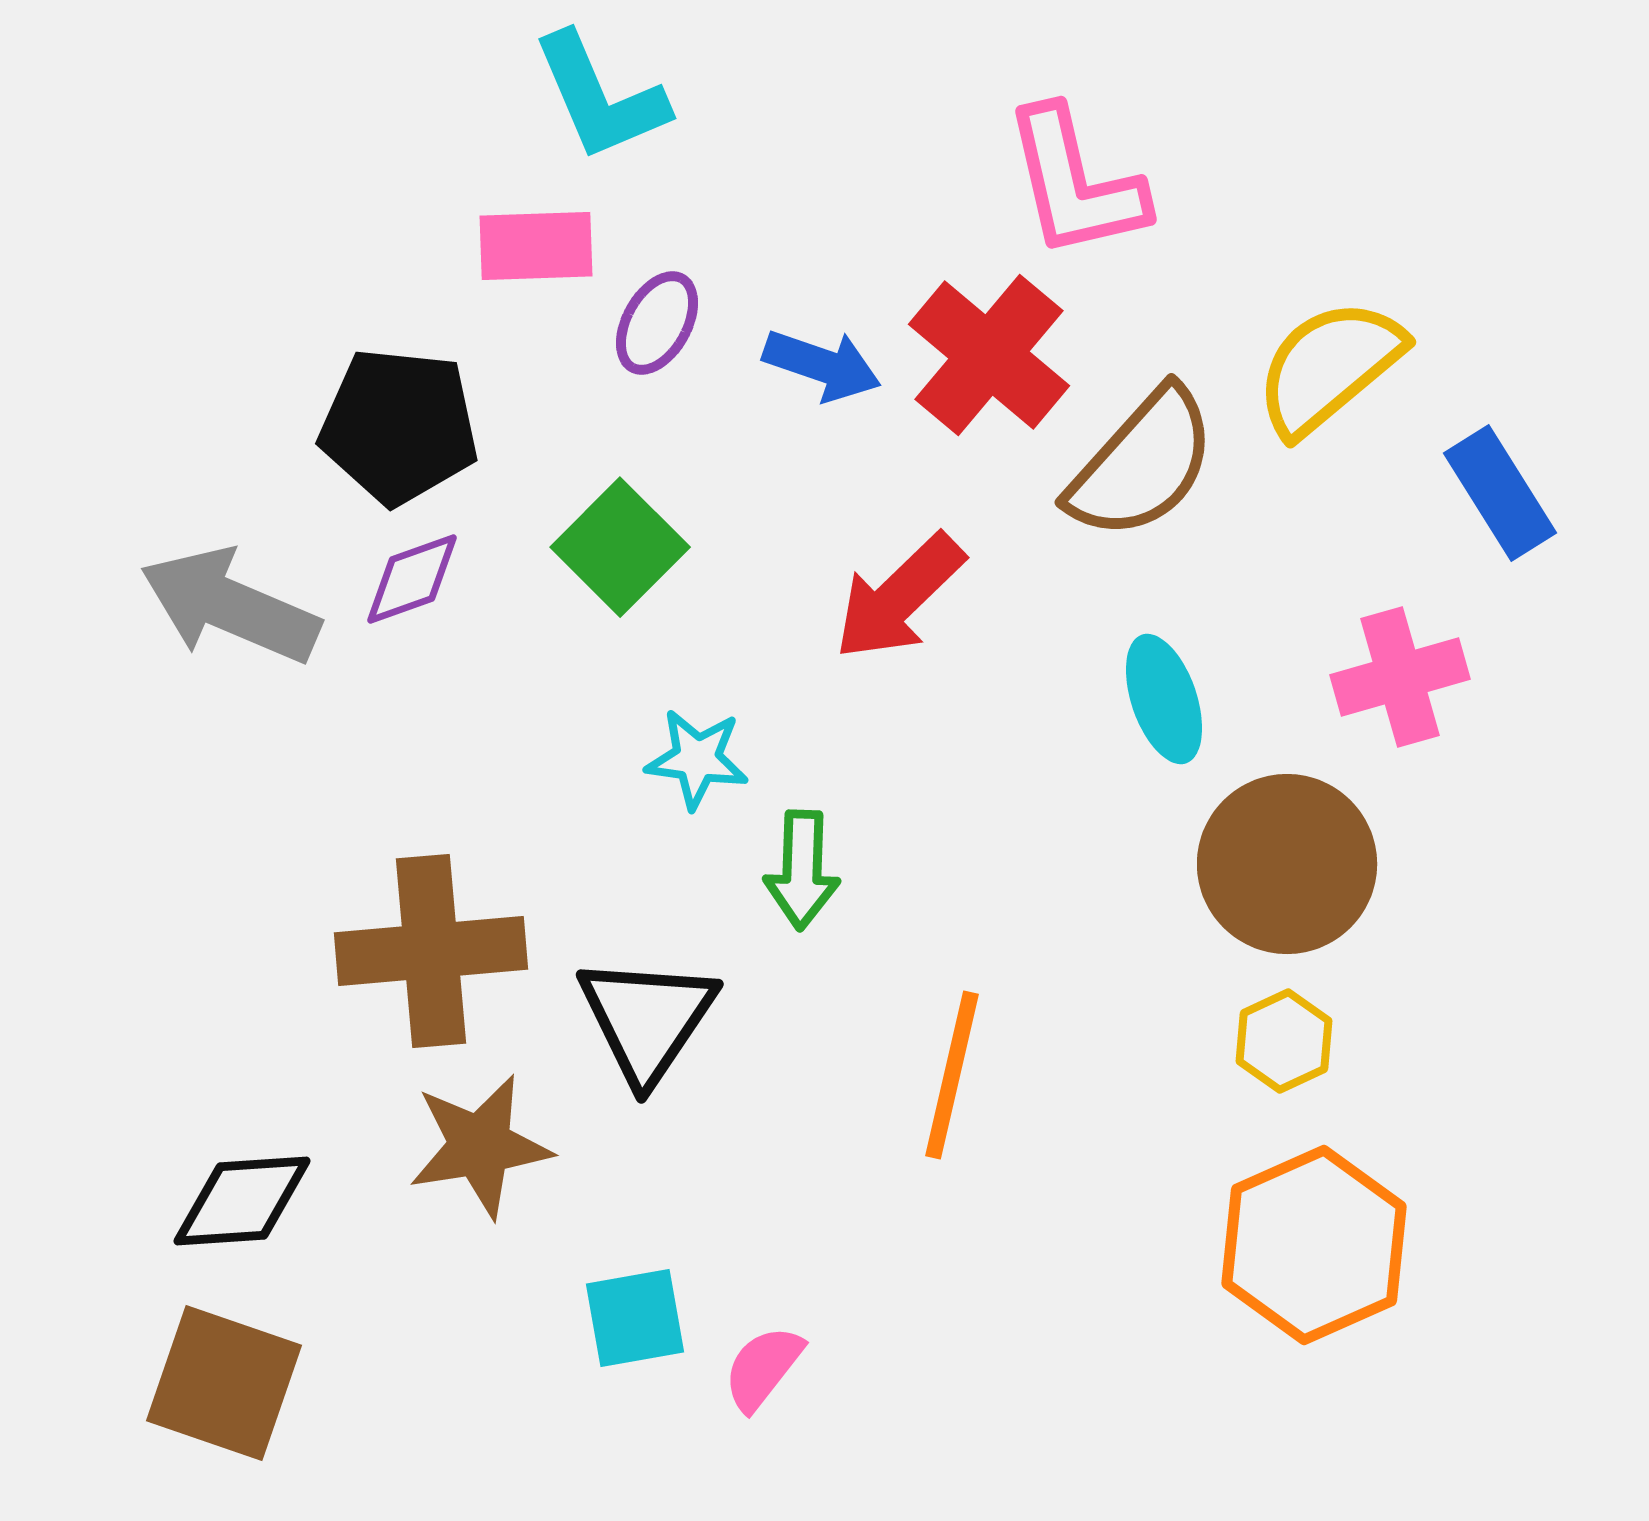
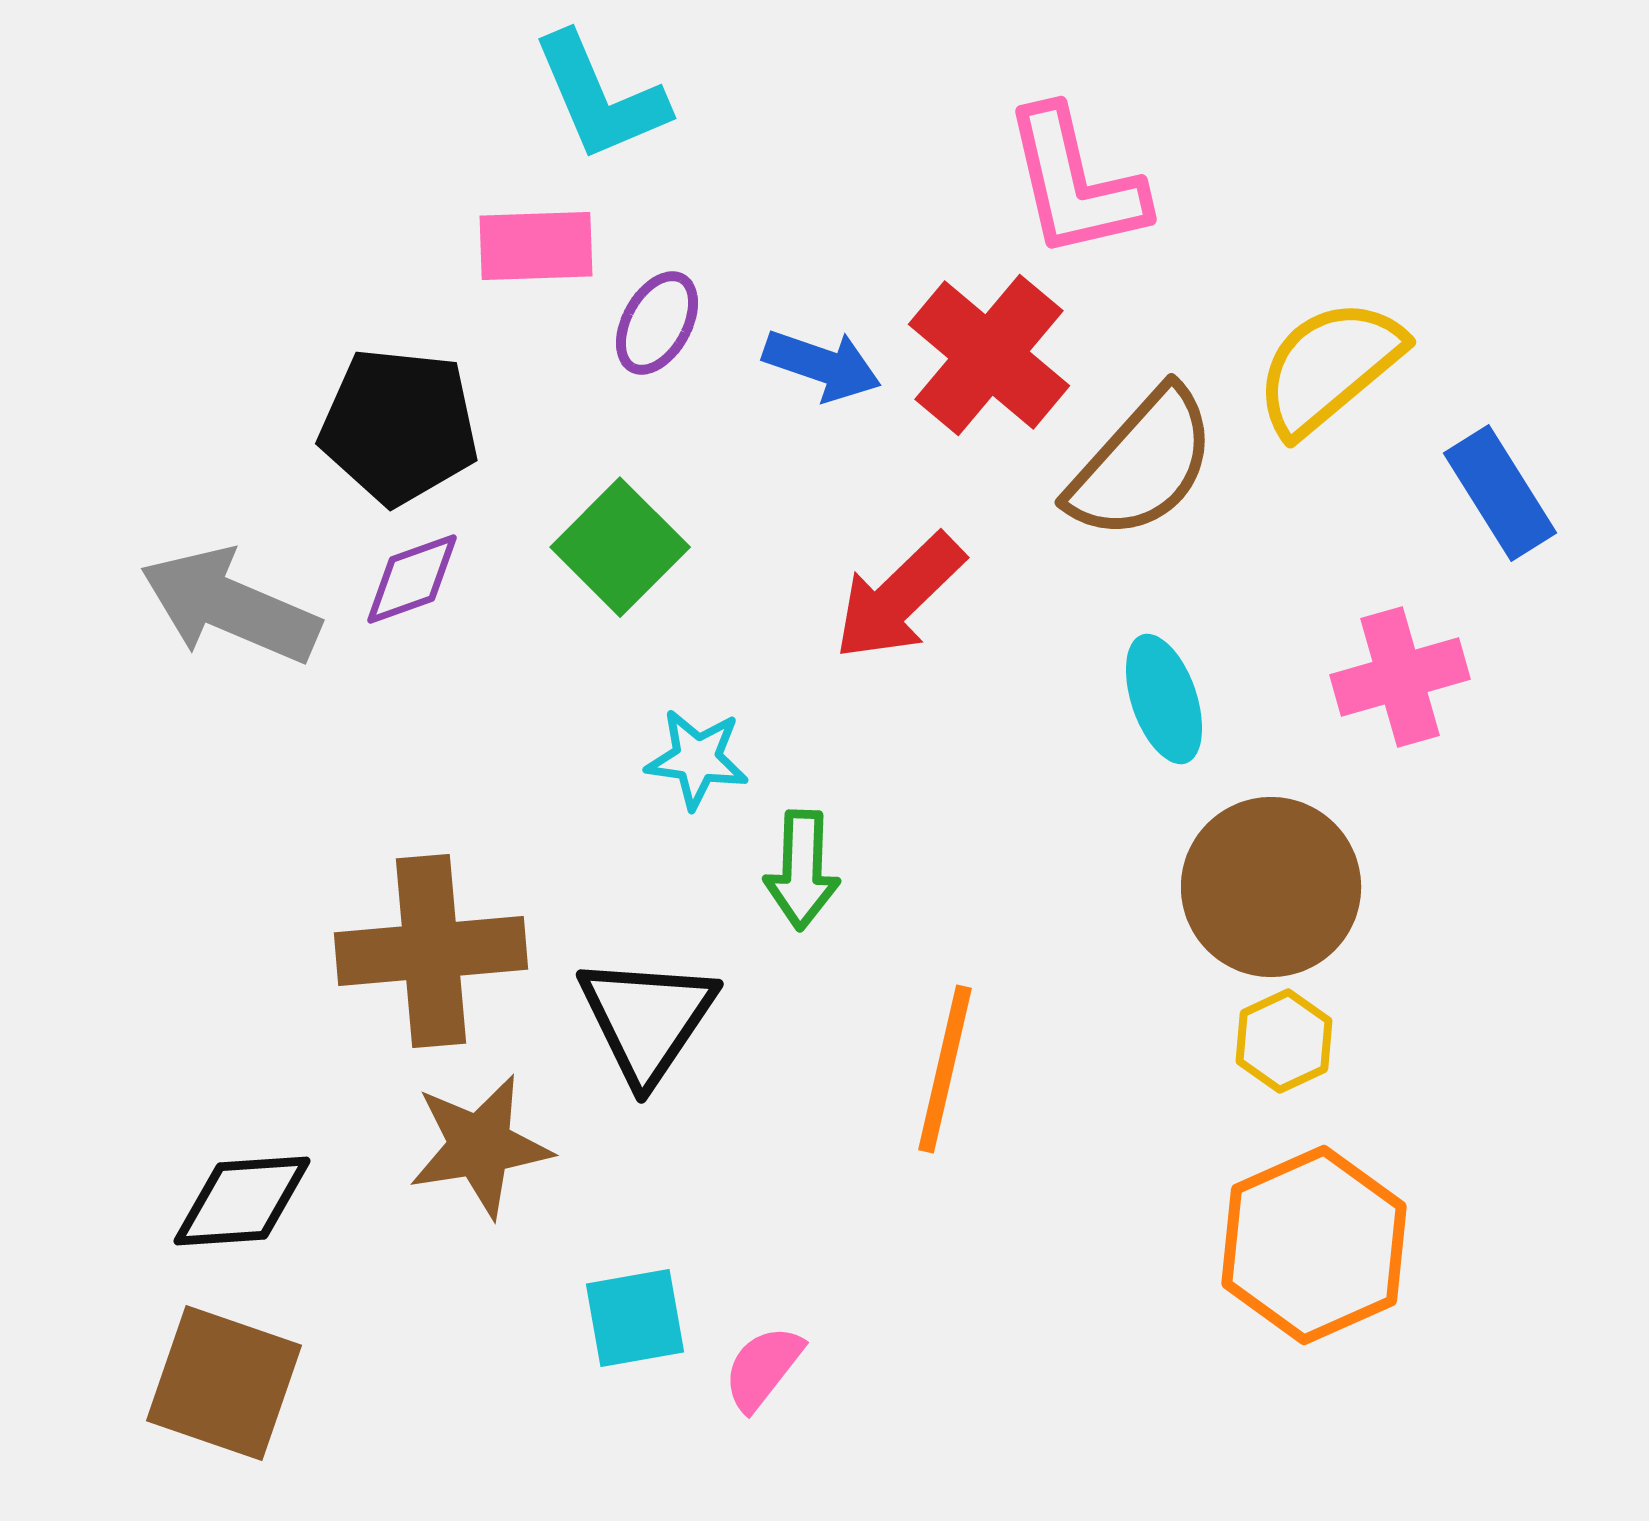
brown circle: moved 16 px left, 23 px down
orange line: moved 7 px left, 6 px up
